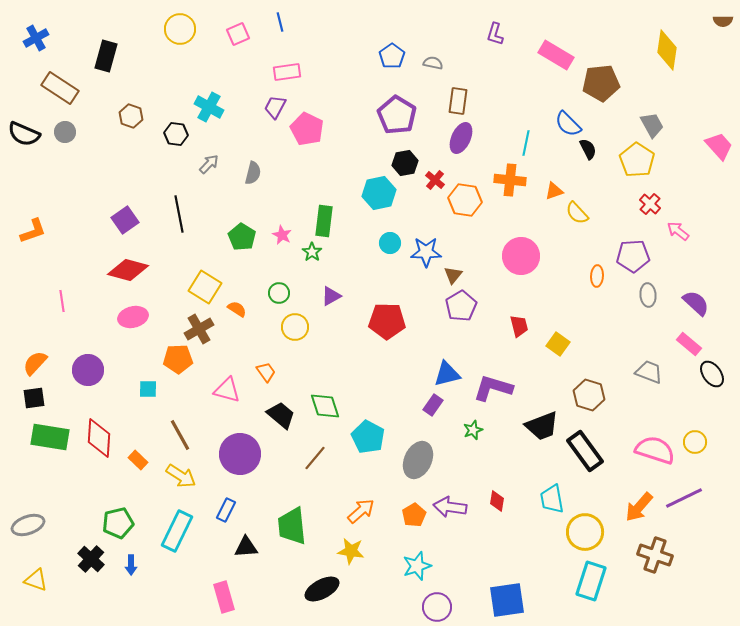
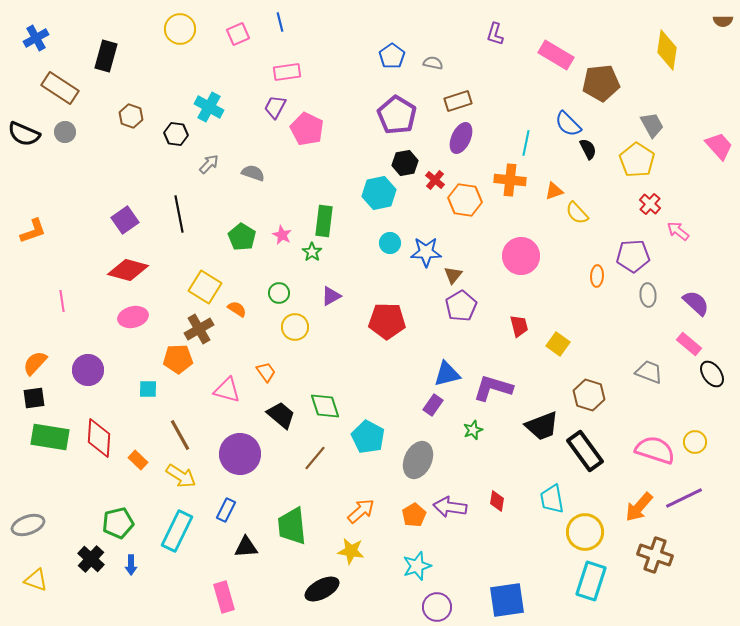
brown rectangle at (458, 101): rotated 64 degrees clockwise
gray semicircle at (253, 173): rotated 85 degrees counterclockwise
